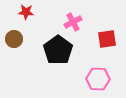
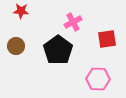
red star: moved 5 px left, 1 px up
brown circle: moved 2 px right, 7 px down
